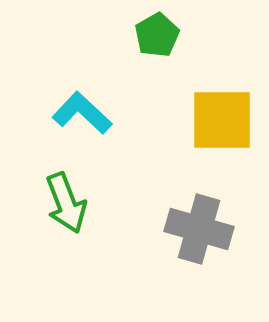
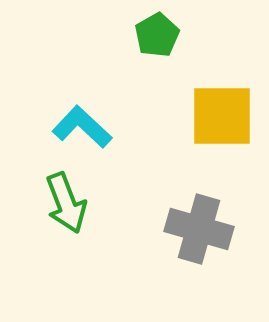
cyan L-shape: moved 14 px down
yellow square: moved 4 px up
